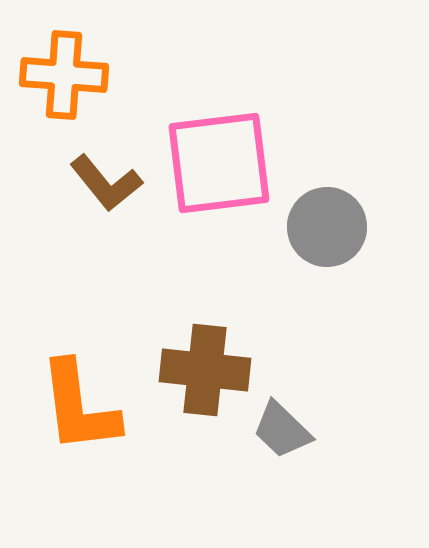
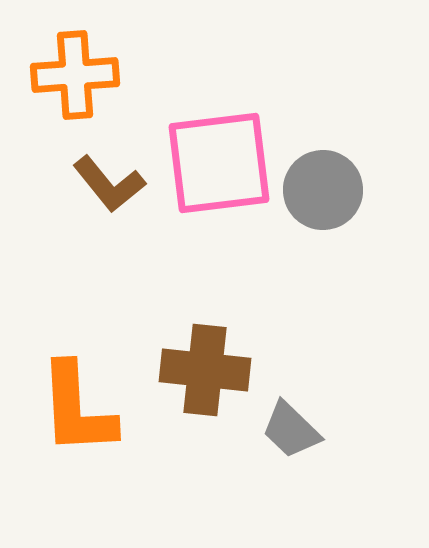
orange cross: moved 11 px right; rotated 8 degrees counterclockwise
brown L-shape: moved 3 px right, 1 px down
gray circle: moved 4 px left, 37 px up
orange L-shape: moved 2 px left, 2 px down; rotated 4 degrees clockwise
gray trapezoid: moved 9 px right
